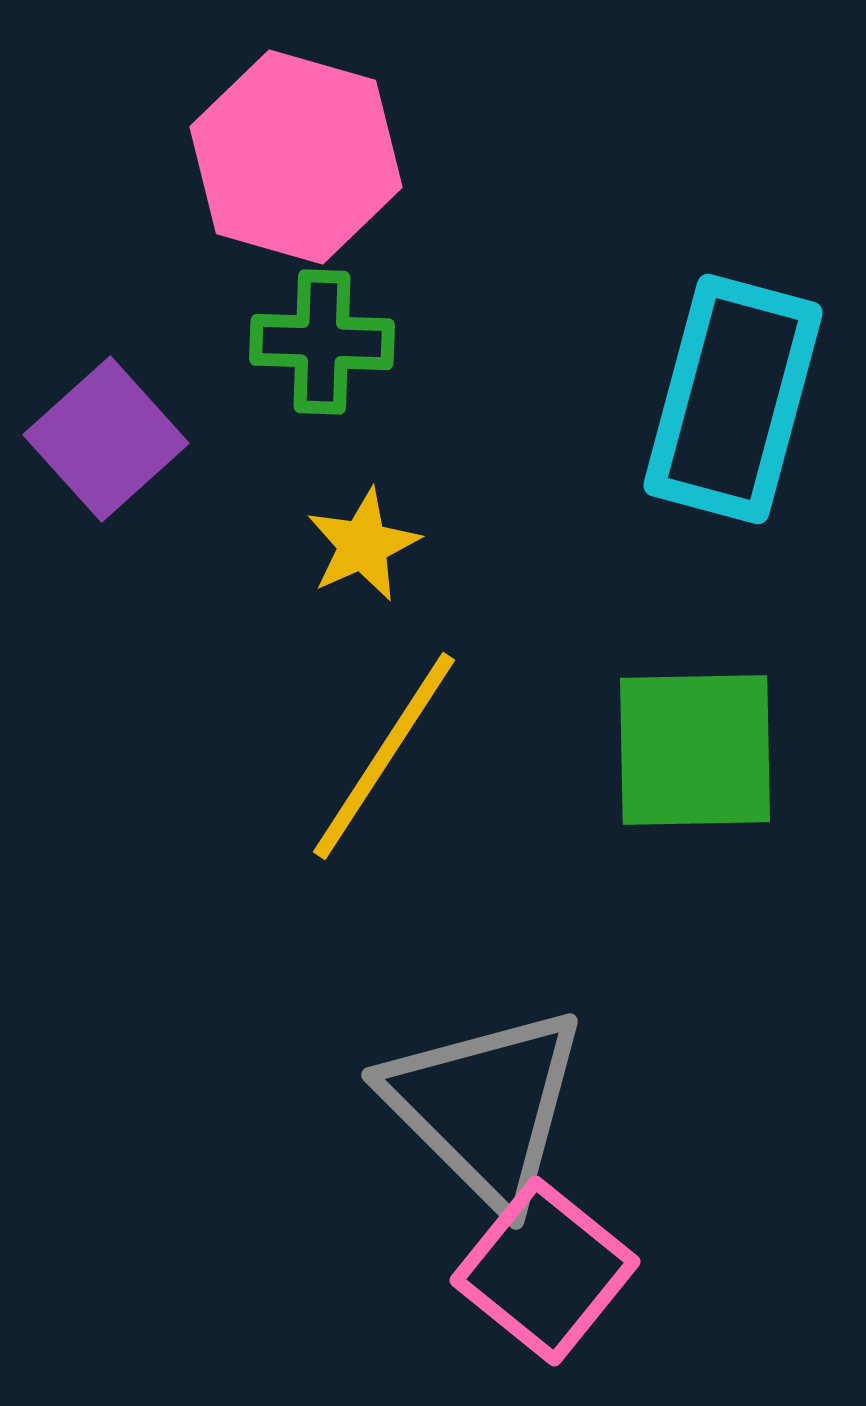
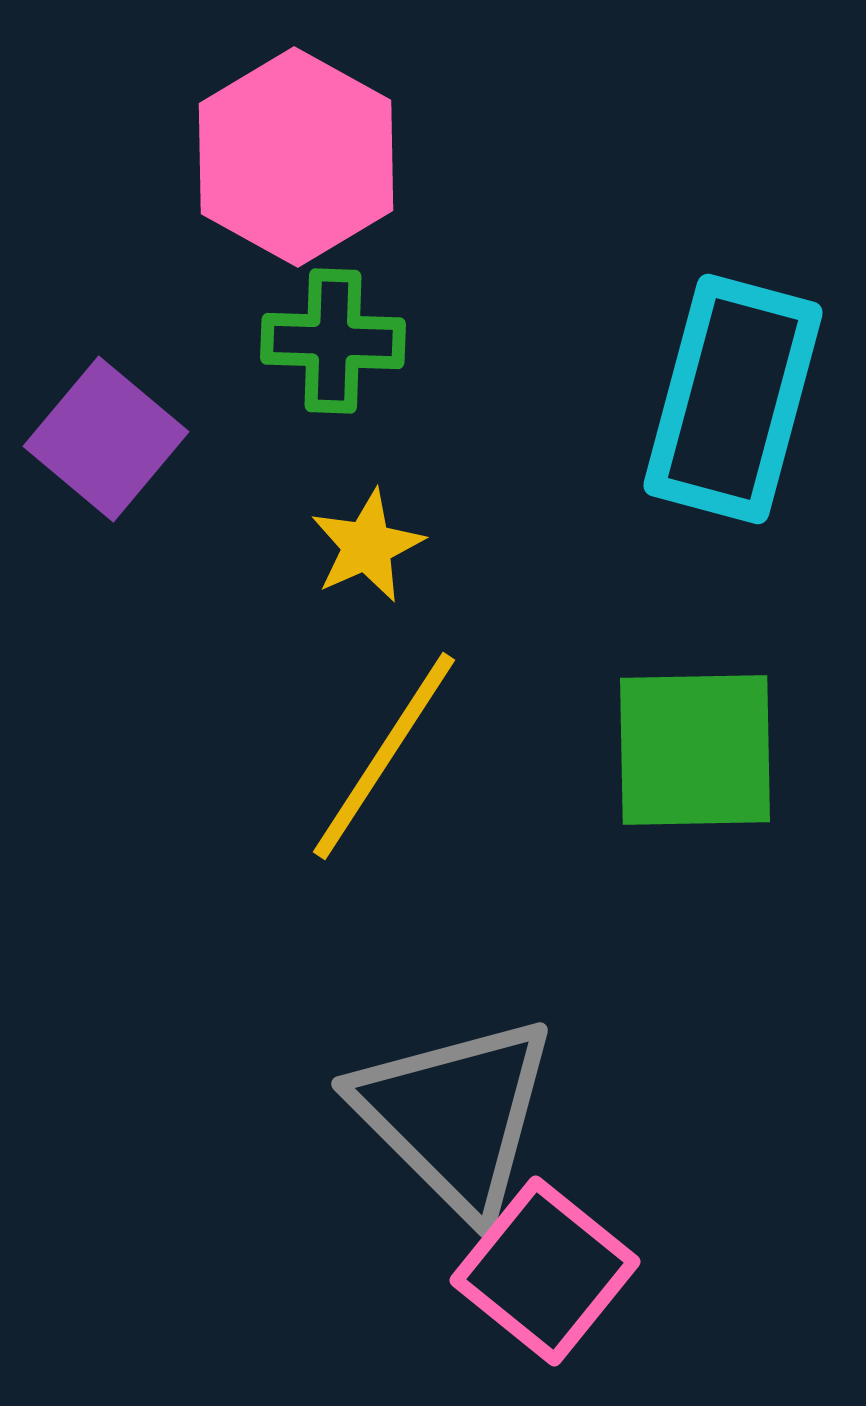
pink hexagon: rotated 13 degrees clockwise
green cross: moved 11 px right, 1 px up
purple square: rotated 8 degrees counterclockwise
yellow star: moved 4 px right, 1 px down
gray triangle: moved 30 px left, 9 px down
